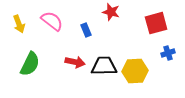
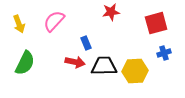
red star: rotated 24 degrees counterclockwise
pink semicircle: moved 2 px right; rotated 85 degrees counterclockwise
blue rectangle: moved 13 px down
blue cross: moved 4 px left
green semicircle: moved 5 px left, 1 px up
